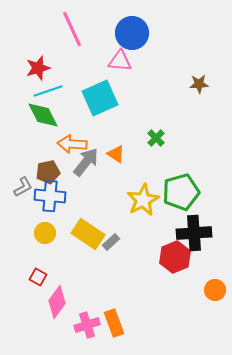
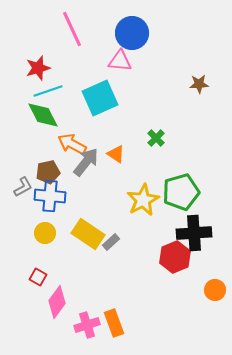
orange arrow: rotated 24 degrees clockwise
